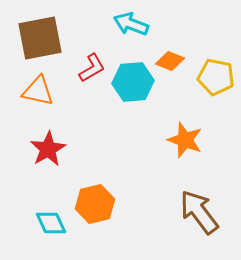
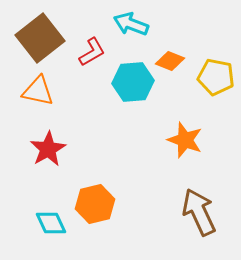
brown square: rotated 27 degrees counterclockwise
red L-shape: moved 16 px up
brown arrow: rotated 12 degrees clockwise
